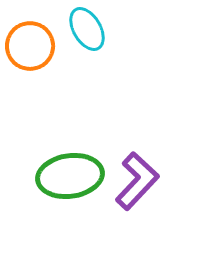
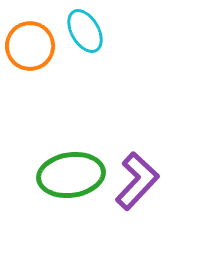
cyan ellipse: moved 2 px left, 2 px down
green ellipse: moved 1 px right, 1 px up
